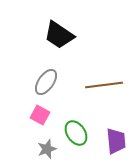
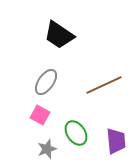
brown line: rotated 18 degrees counterclockwise
